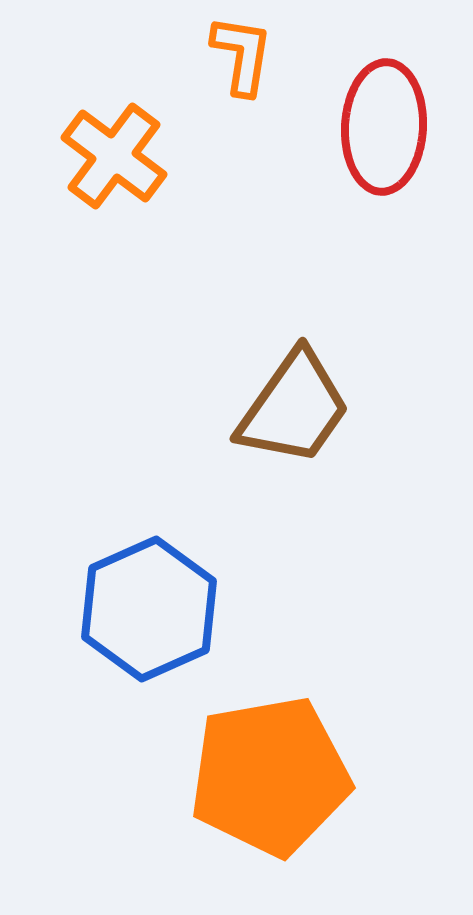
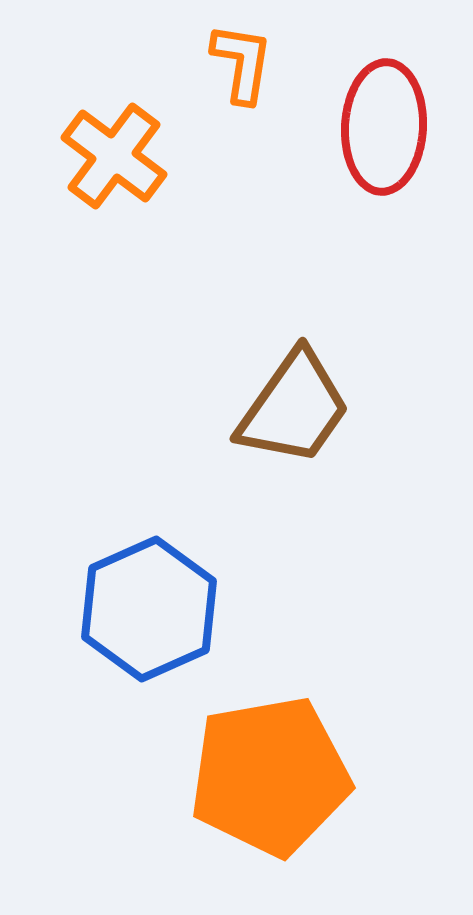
orange L-shape: moved 8 px down
